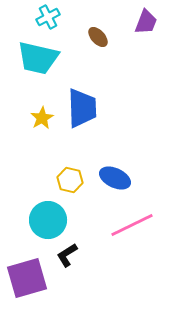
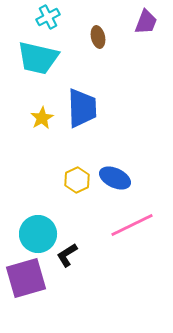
brown ellipse: rotated 30 degrees clockwise
yellow hexagon: moved 7 px right; rotated 20 degrees clockwise
cyan circle: moved 10 px left, 14 px down
purple square: moved 1 px left
